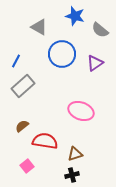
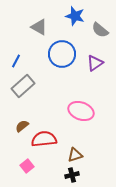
red semicircle: moved 1 px left, 2 px up; rotated 15 degrees counterclockwise
brown triangle: moved 1 px down
